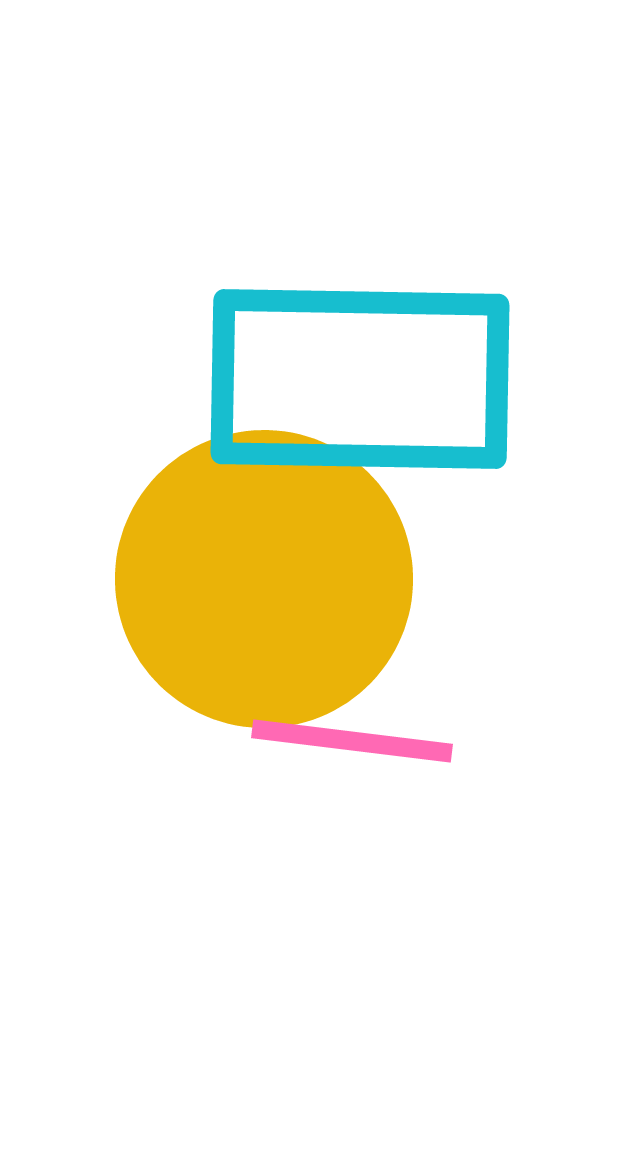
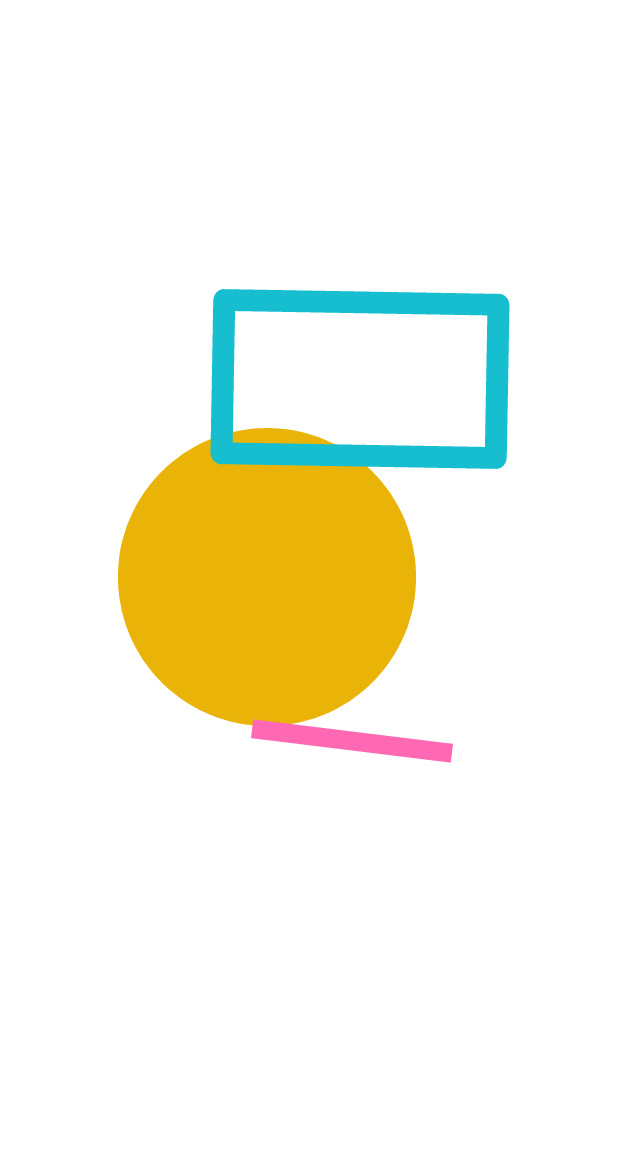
yellow circle: moved 3 px right, 2 px up
